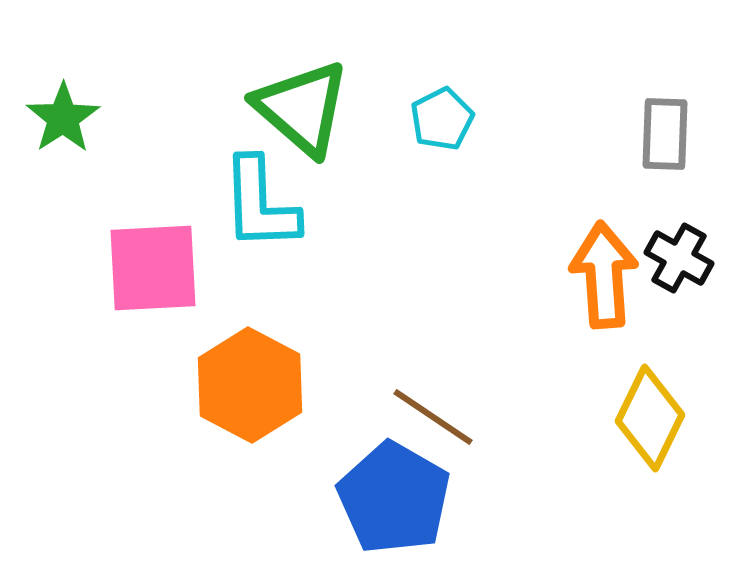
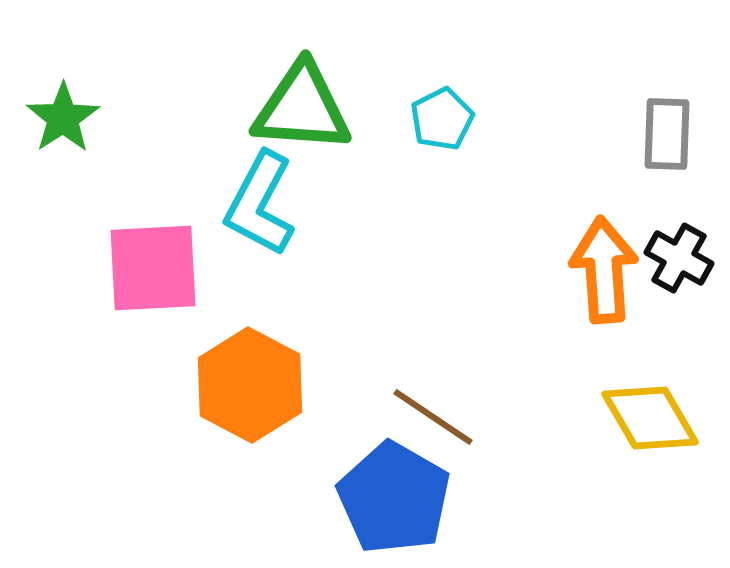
green triangle: rotated 37 degrees counterclockwise
gray rectangle: moved 2 px right
cyan L-shape: rotated 30 degrees clockwise
orange arrow: moved 5 px up
yellow diamond: rotated 56 degrees counterclockwise
